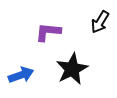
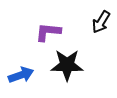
black arrow: moved 1 px right
black star: moved 5 px left, 4 px up; rotated 28 degrees clockwise
